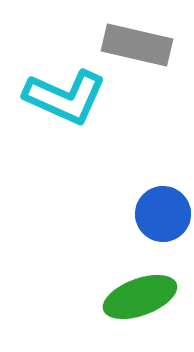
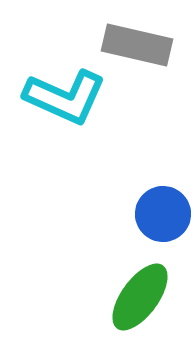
green ellipse: rotated 34 degrees counterclockwise
